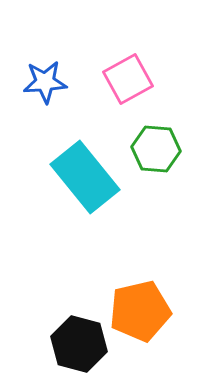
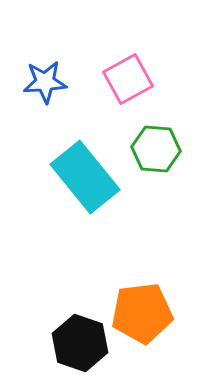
orange pentagon: moved 2 px right, 2 px down; rotated 6 degrees clockwise
black hexagon: moved 1 px right, 1 px up; rotated 4 degrees clockwise
